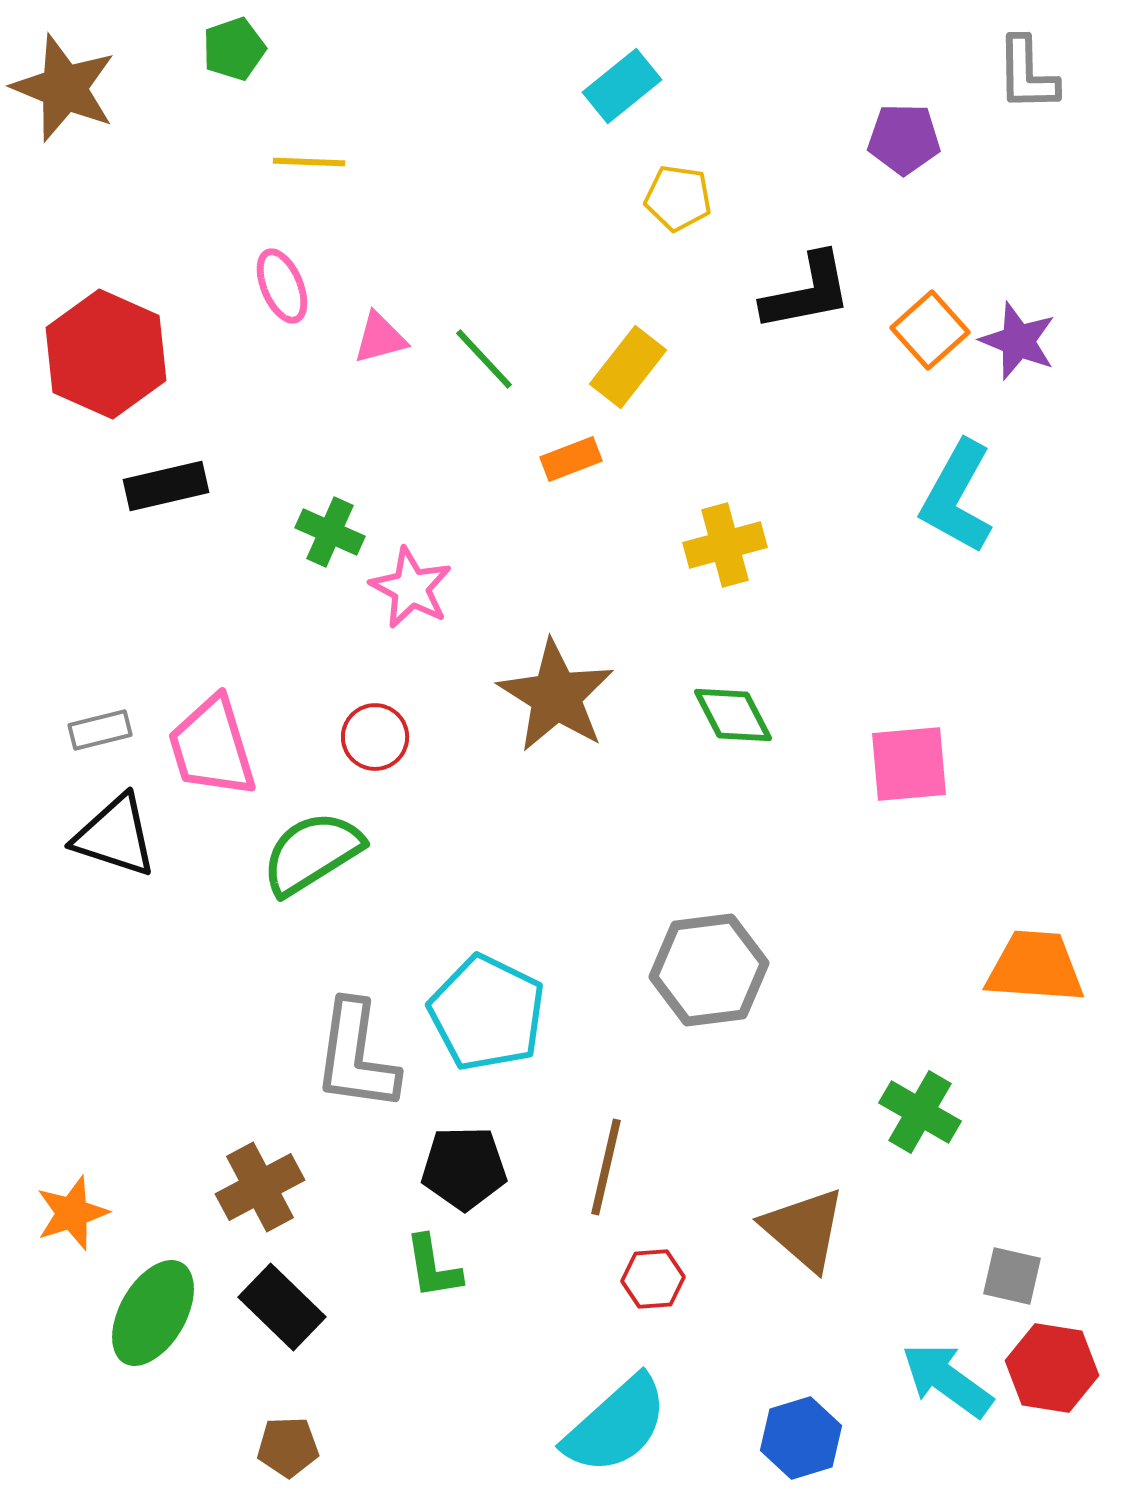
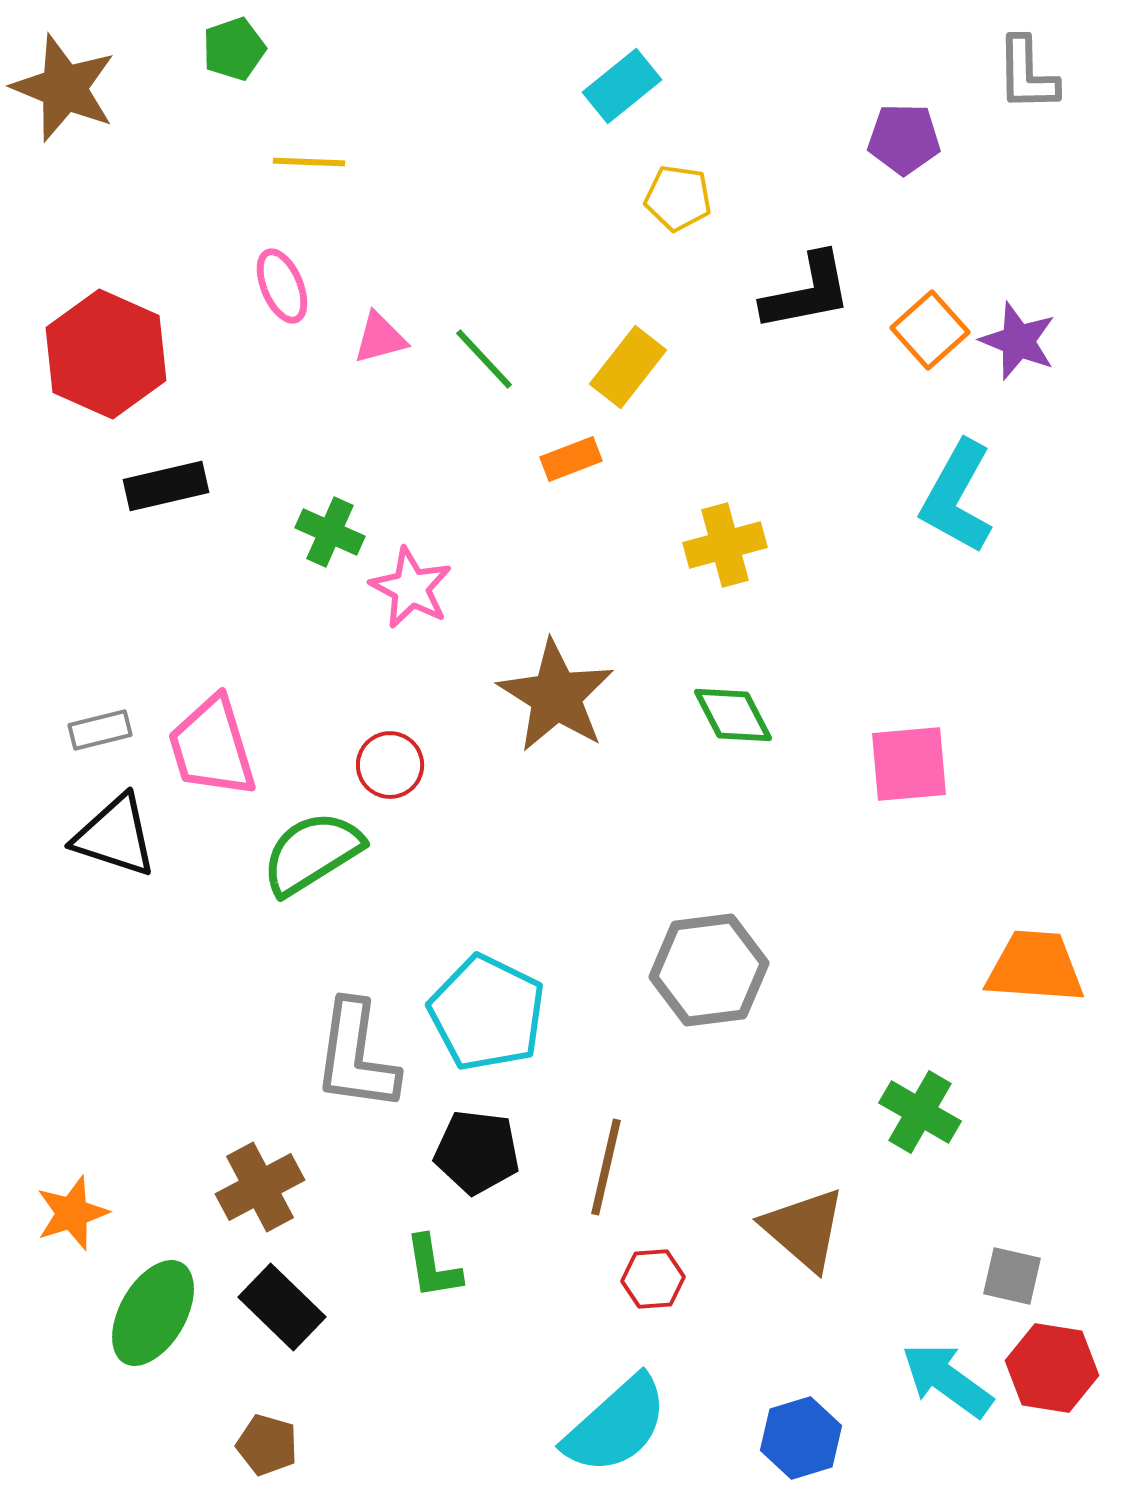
red circle at (375, 737): moved 15 px right, 28 px down
black pentagon at (464, 1168): moved 13 px right, 16 px up; rotated 8 degrees clockwise
brown pentagon at (288, 1447): moved 21 px left, 2 px up; rotated 18 degrees clockwise
